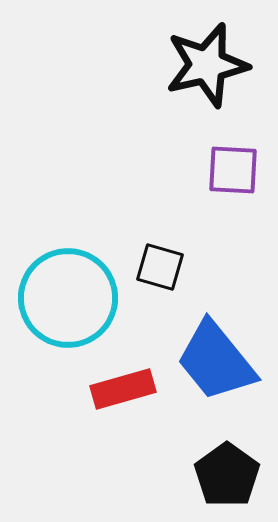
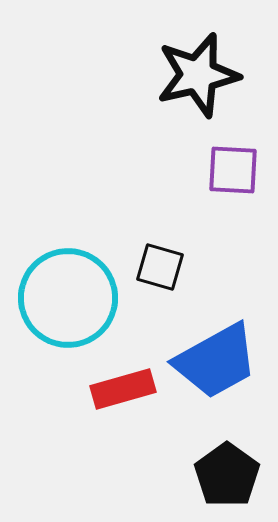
black star: moved 9 px left, 10 px down
blue trapezoid: rotated 80 degrees counterclockwise
